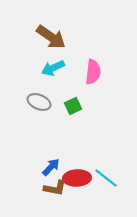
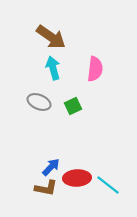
cyan arrow: rotated 100 degrees clockwise
pink semicircle: moved 2 px right, 3 px up
cyan line: moved 2 px right, 7 px down
brown L-shape: moved 9 px left
